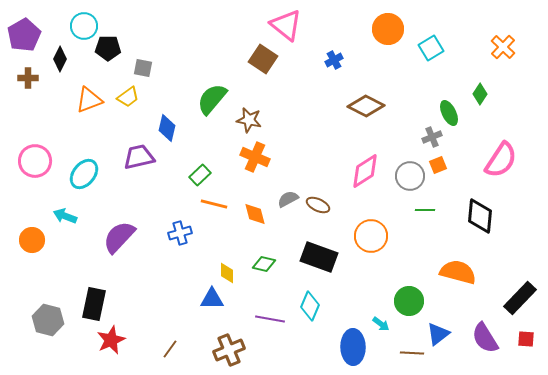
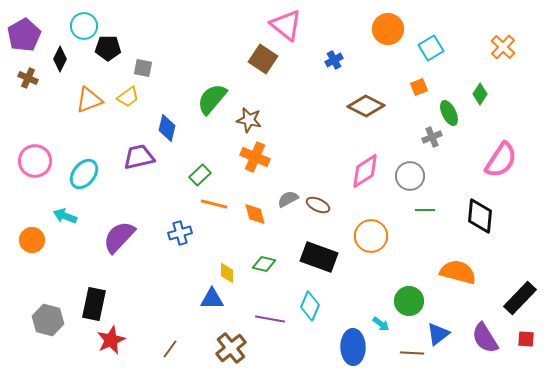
brown cross at (28, 78): rotated 24 degrees clockwise
orange square at (438, 165): moved 19 px left, 78 px up
brown cross at (229, 350): moved 2 px right, 2 px up; rotated 16 degrees counterclockwise
